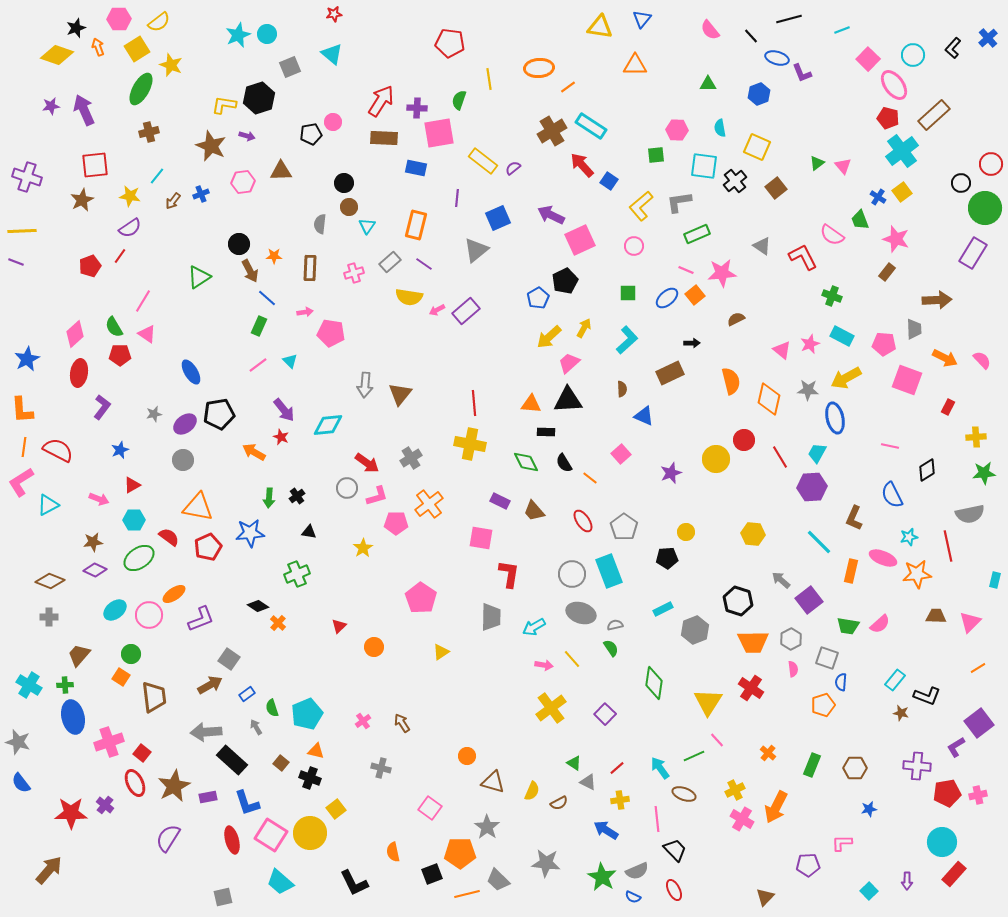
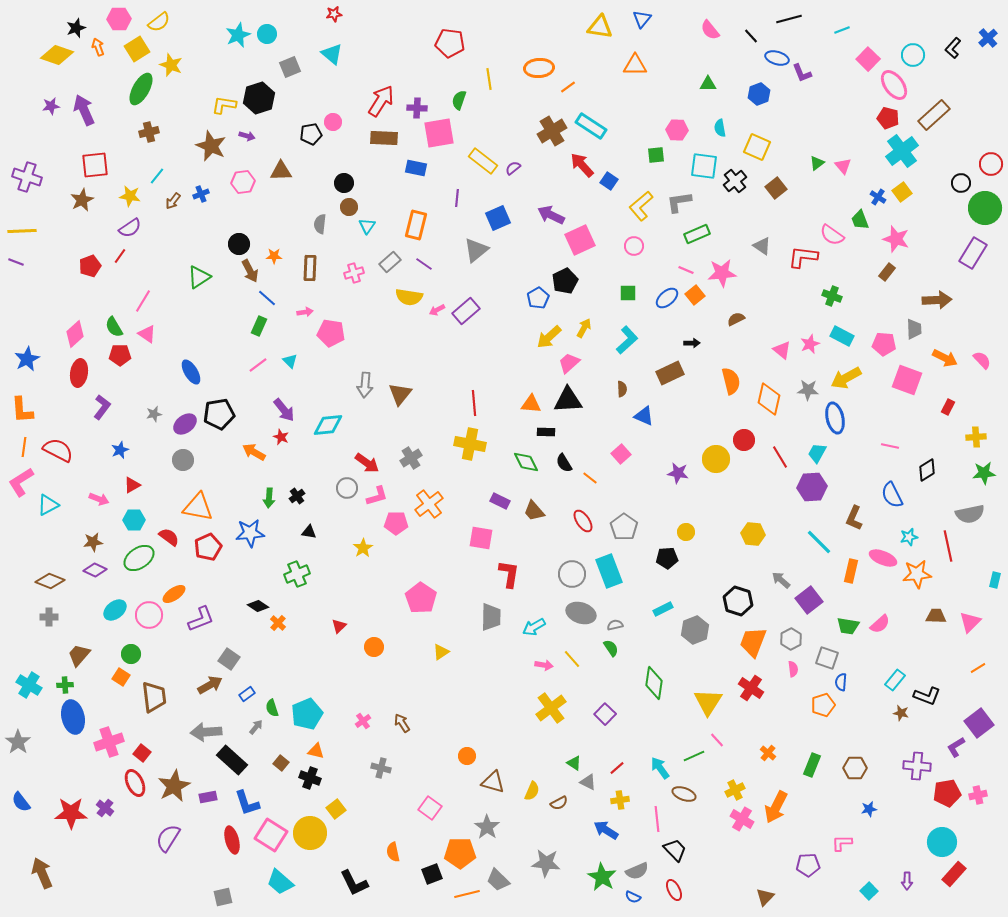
red L-shape at (803, 257): rotated 56 degrees counterclockwise
purple star at (671, 473): moved 7 px right; rotated 30 degrees clockwise
orange trapezoid at (753, 642): rotated 112 degrees clockwise
gray arrow at (256, 727): rotated 70 degrees clockwise
gray star at (18, 742): rotated 20 degrees clockwise
blue semicircle at (21, 783): moved 19 px down
purple cross at (105, 805): moved 3 px down
brown arrow at (49, 870): moved 7 px left, 3 px down; rotated 64 degrees counterclockwise
